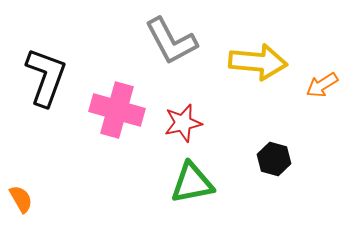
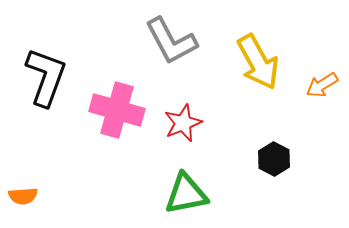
yellow arrow: rotated 56 degrees clockwise
red star: rotated 9 degrees counterclockwise
black hexagon: rotated 12 degrees clockwise
green triangle: moved 6 px left, 11 px down
orange semicircle: moved 2 px right, 3 px up; rotated 116 degrees clockwise
